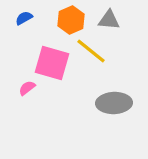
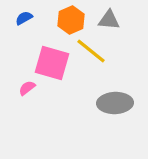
gray ellipse: moved 1 px right
